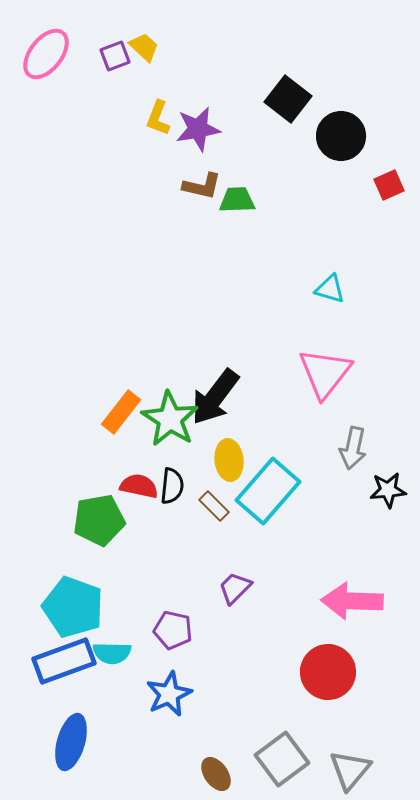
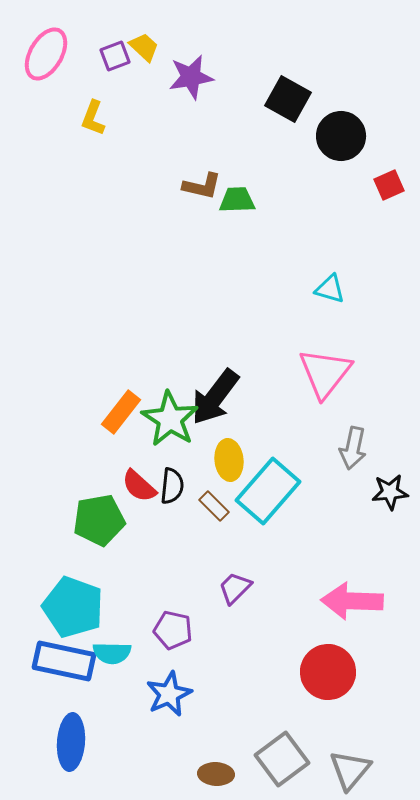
pink ellipse: rotated 8 degrees counterclockwise
black square: rotated 9 degrees counterclockwise
yellow L-shape: moved 65 px left
purple star: moved 7 px left, 52 px up
red semicircle: rotated 150 degrees counterclockwise
black star: moved 2 px right, 2 px down
blue rectangle: rotated 32 degrees clockwise
blue ellipse: rotated 12 degrees counterclockwise
brown ellipse: rotated 52 degrees counterclockwise
